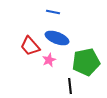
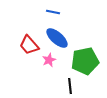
blue ellipse: rotated 20 degrees clockwise
red trapezoid: moved 1 px left, 1 px up
green pentagon: moved 1 px left, 1 px up
